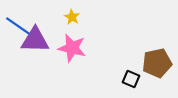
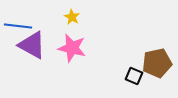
blue line: rotated 28 degrees counterclockwise
purple triangle: moved 3 px left, 5 px down; rotated 28 degrees clockwise
black square: moved 3 px right, 3 px up
